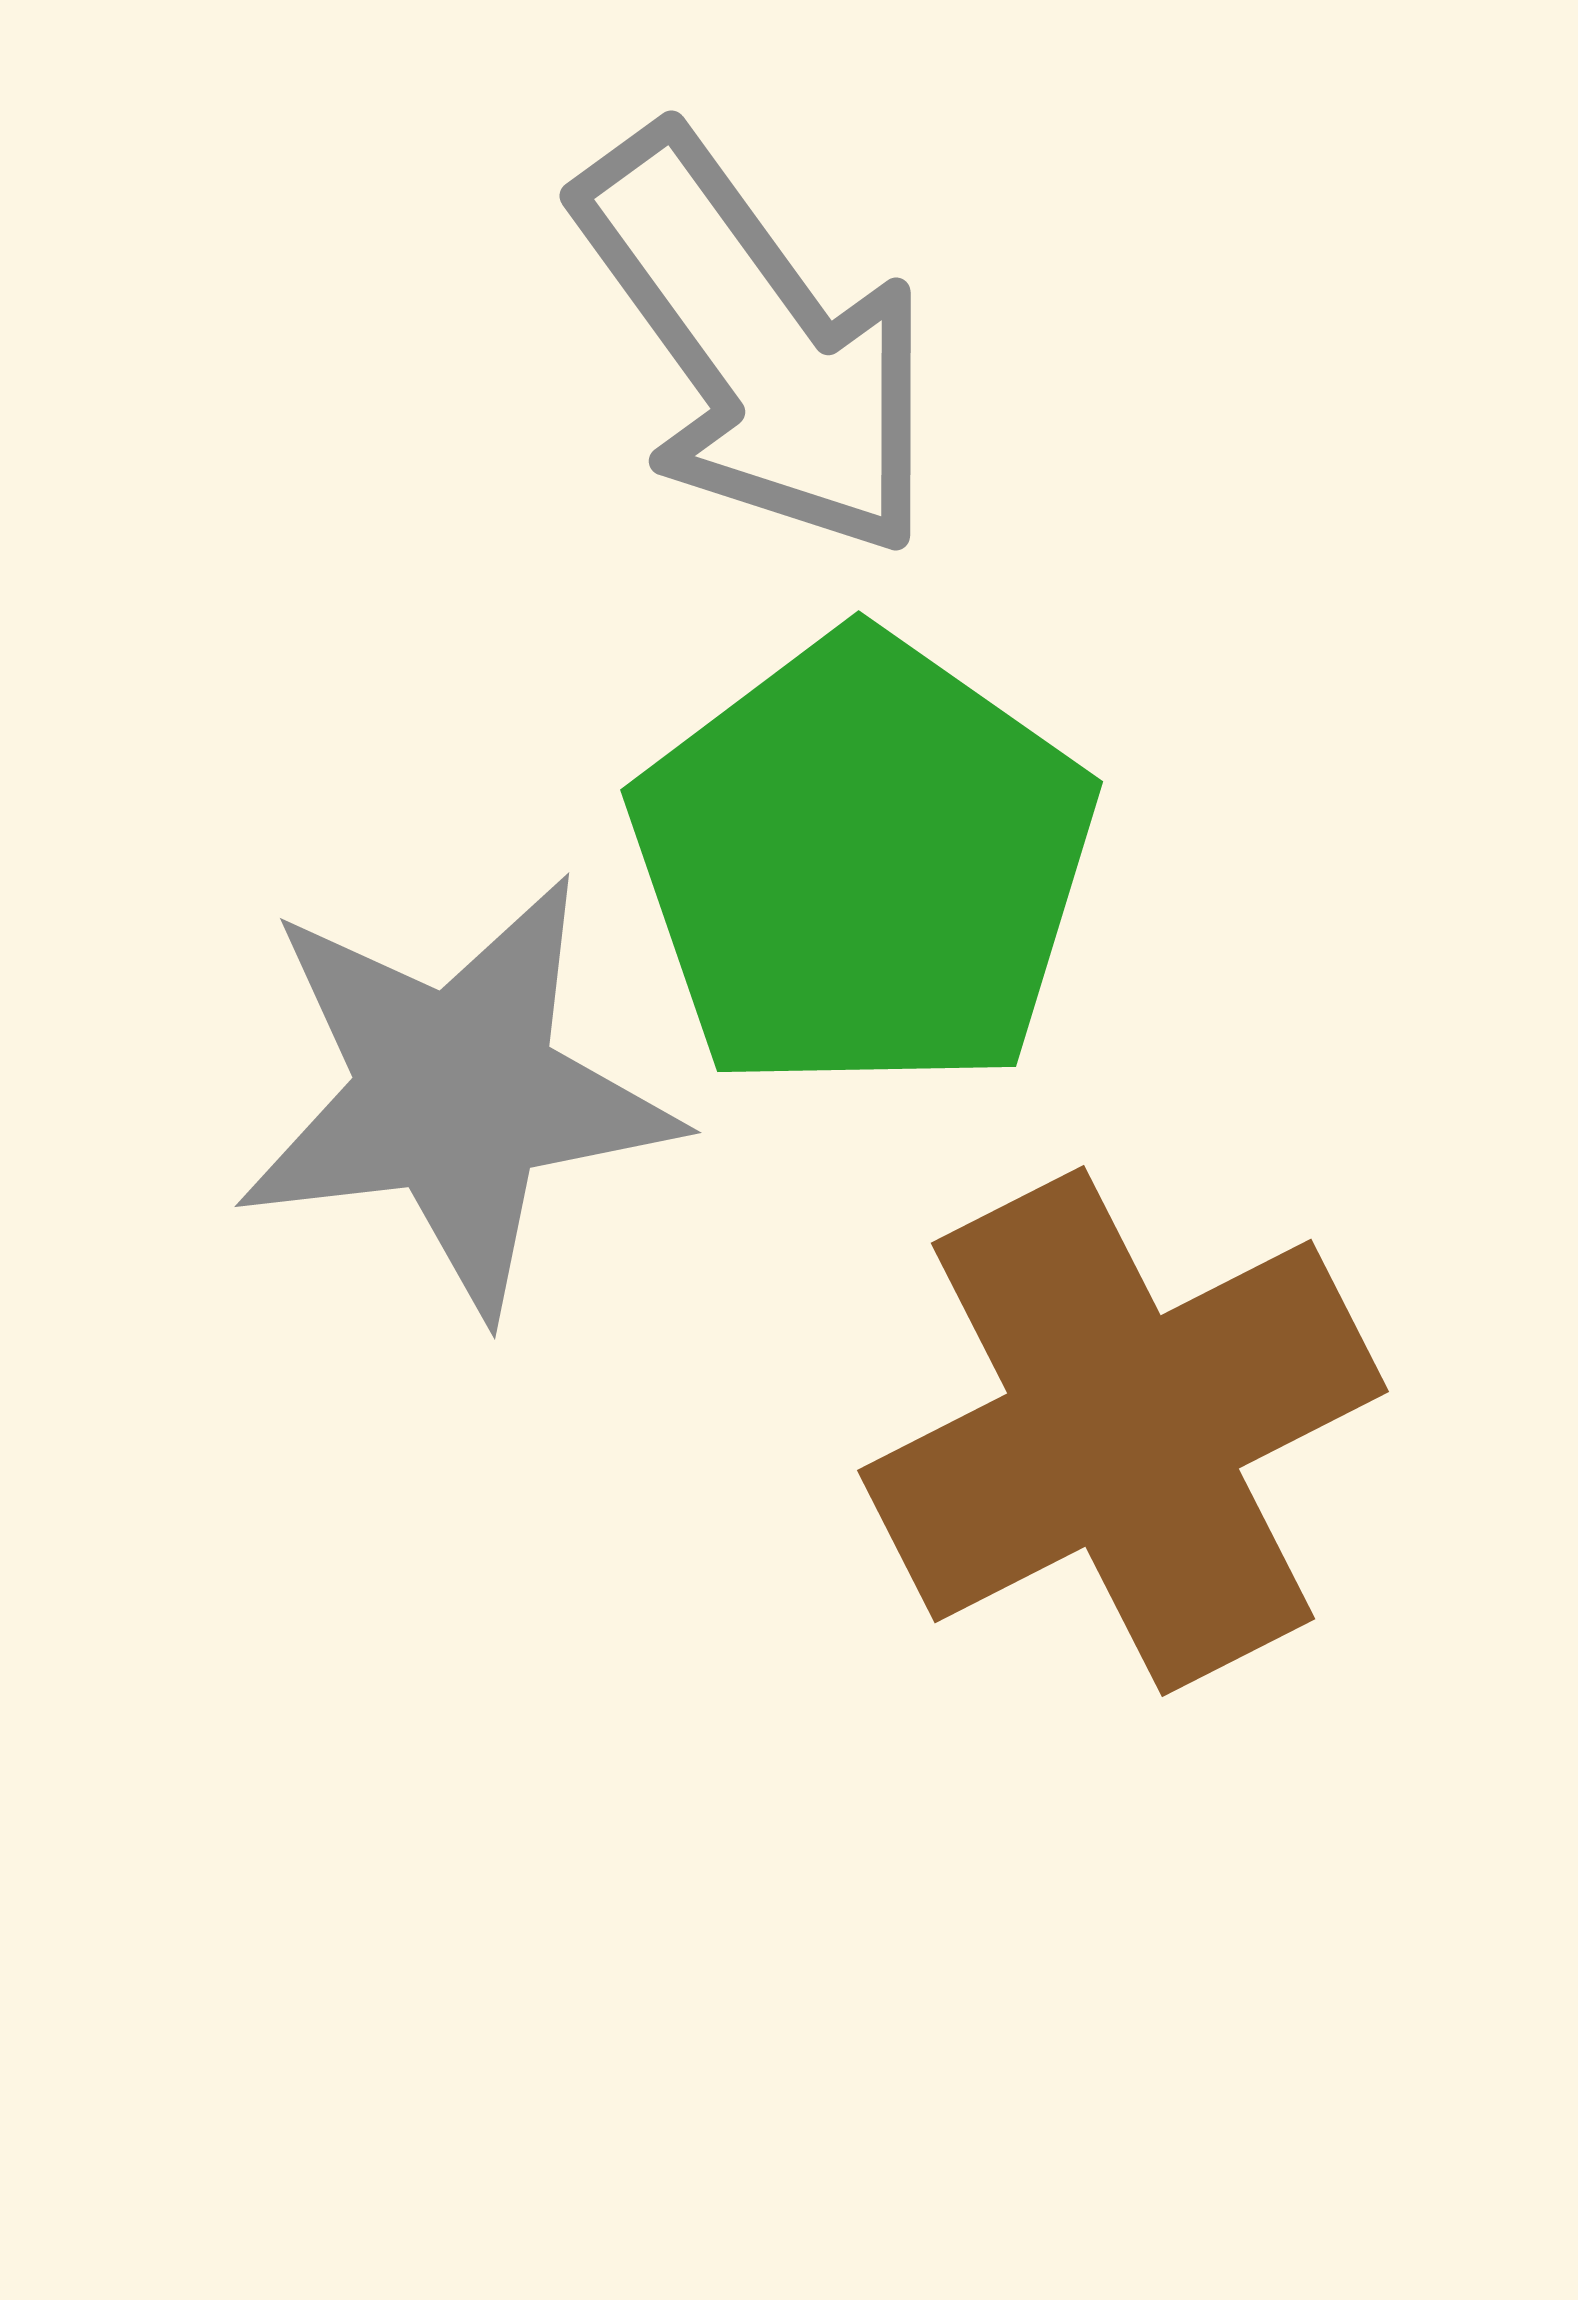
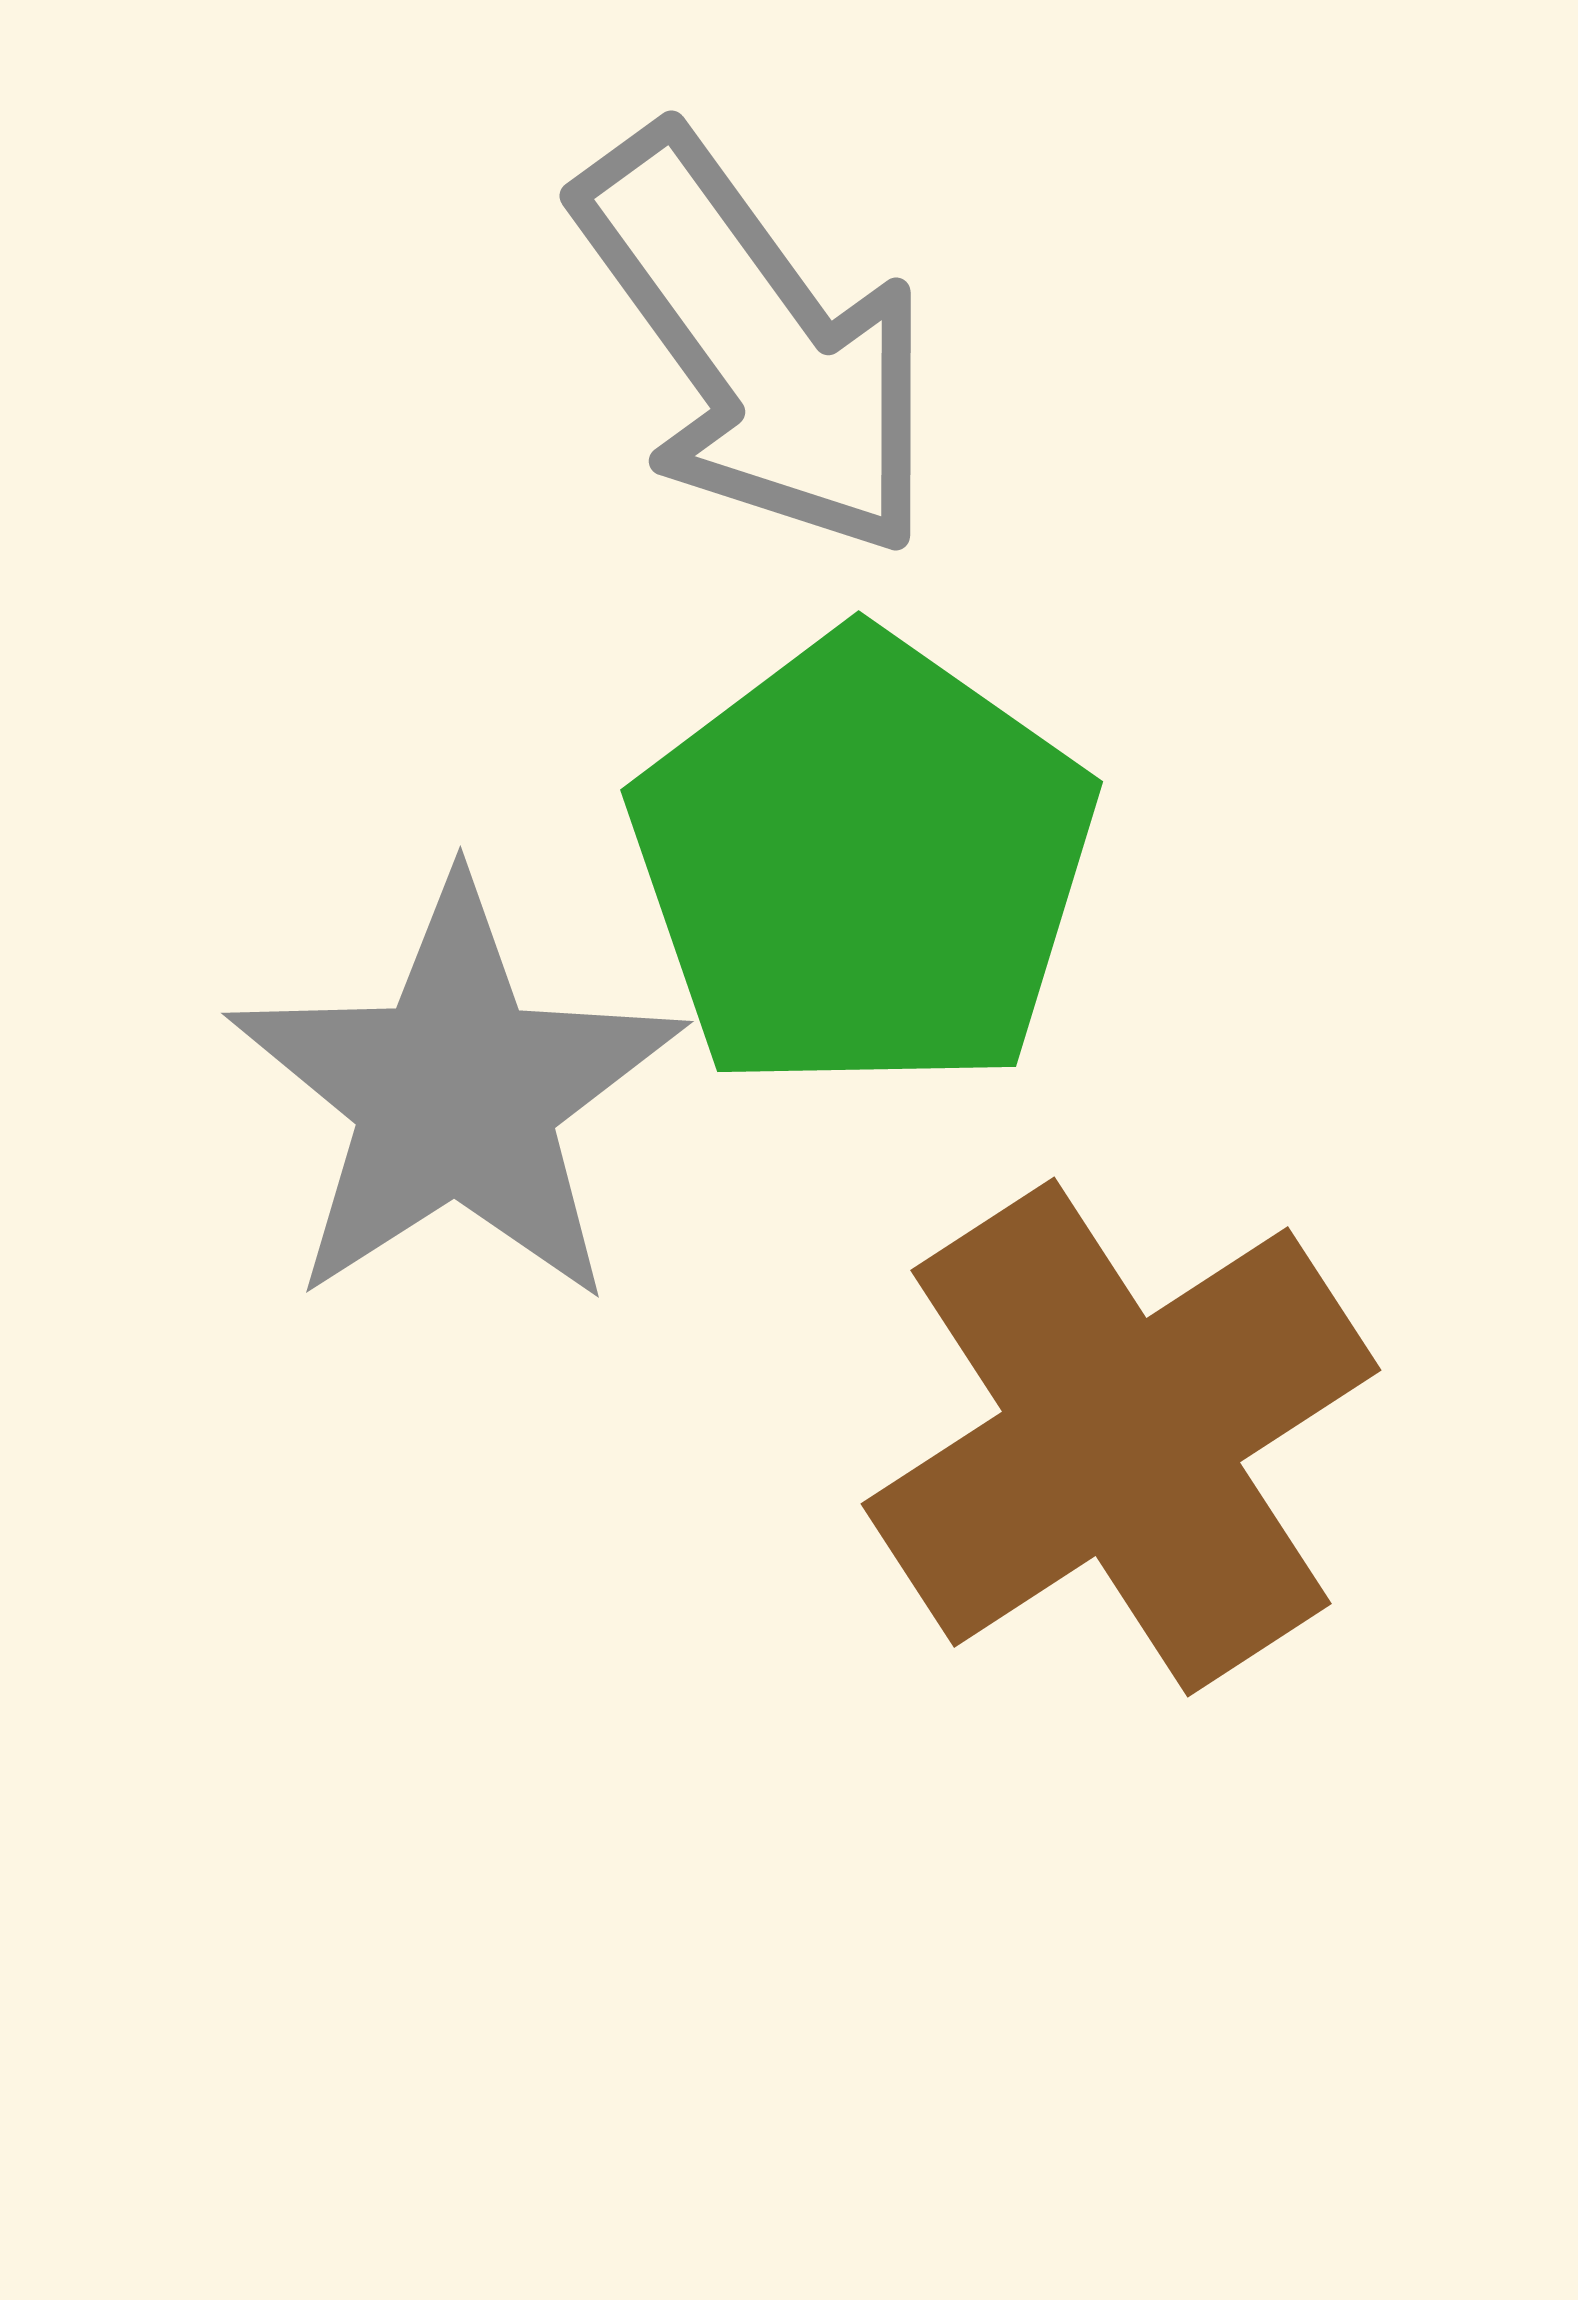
gray star: rotated 26 degrees counterclockwise
brown cross: moved 2 px left, 6 px down; rotated 6 degrees counterclockwise
